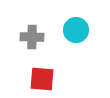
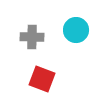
red square: rotated 16 degrees clockwise
